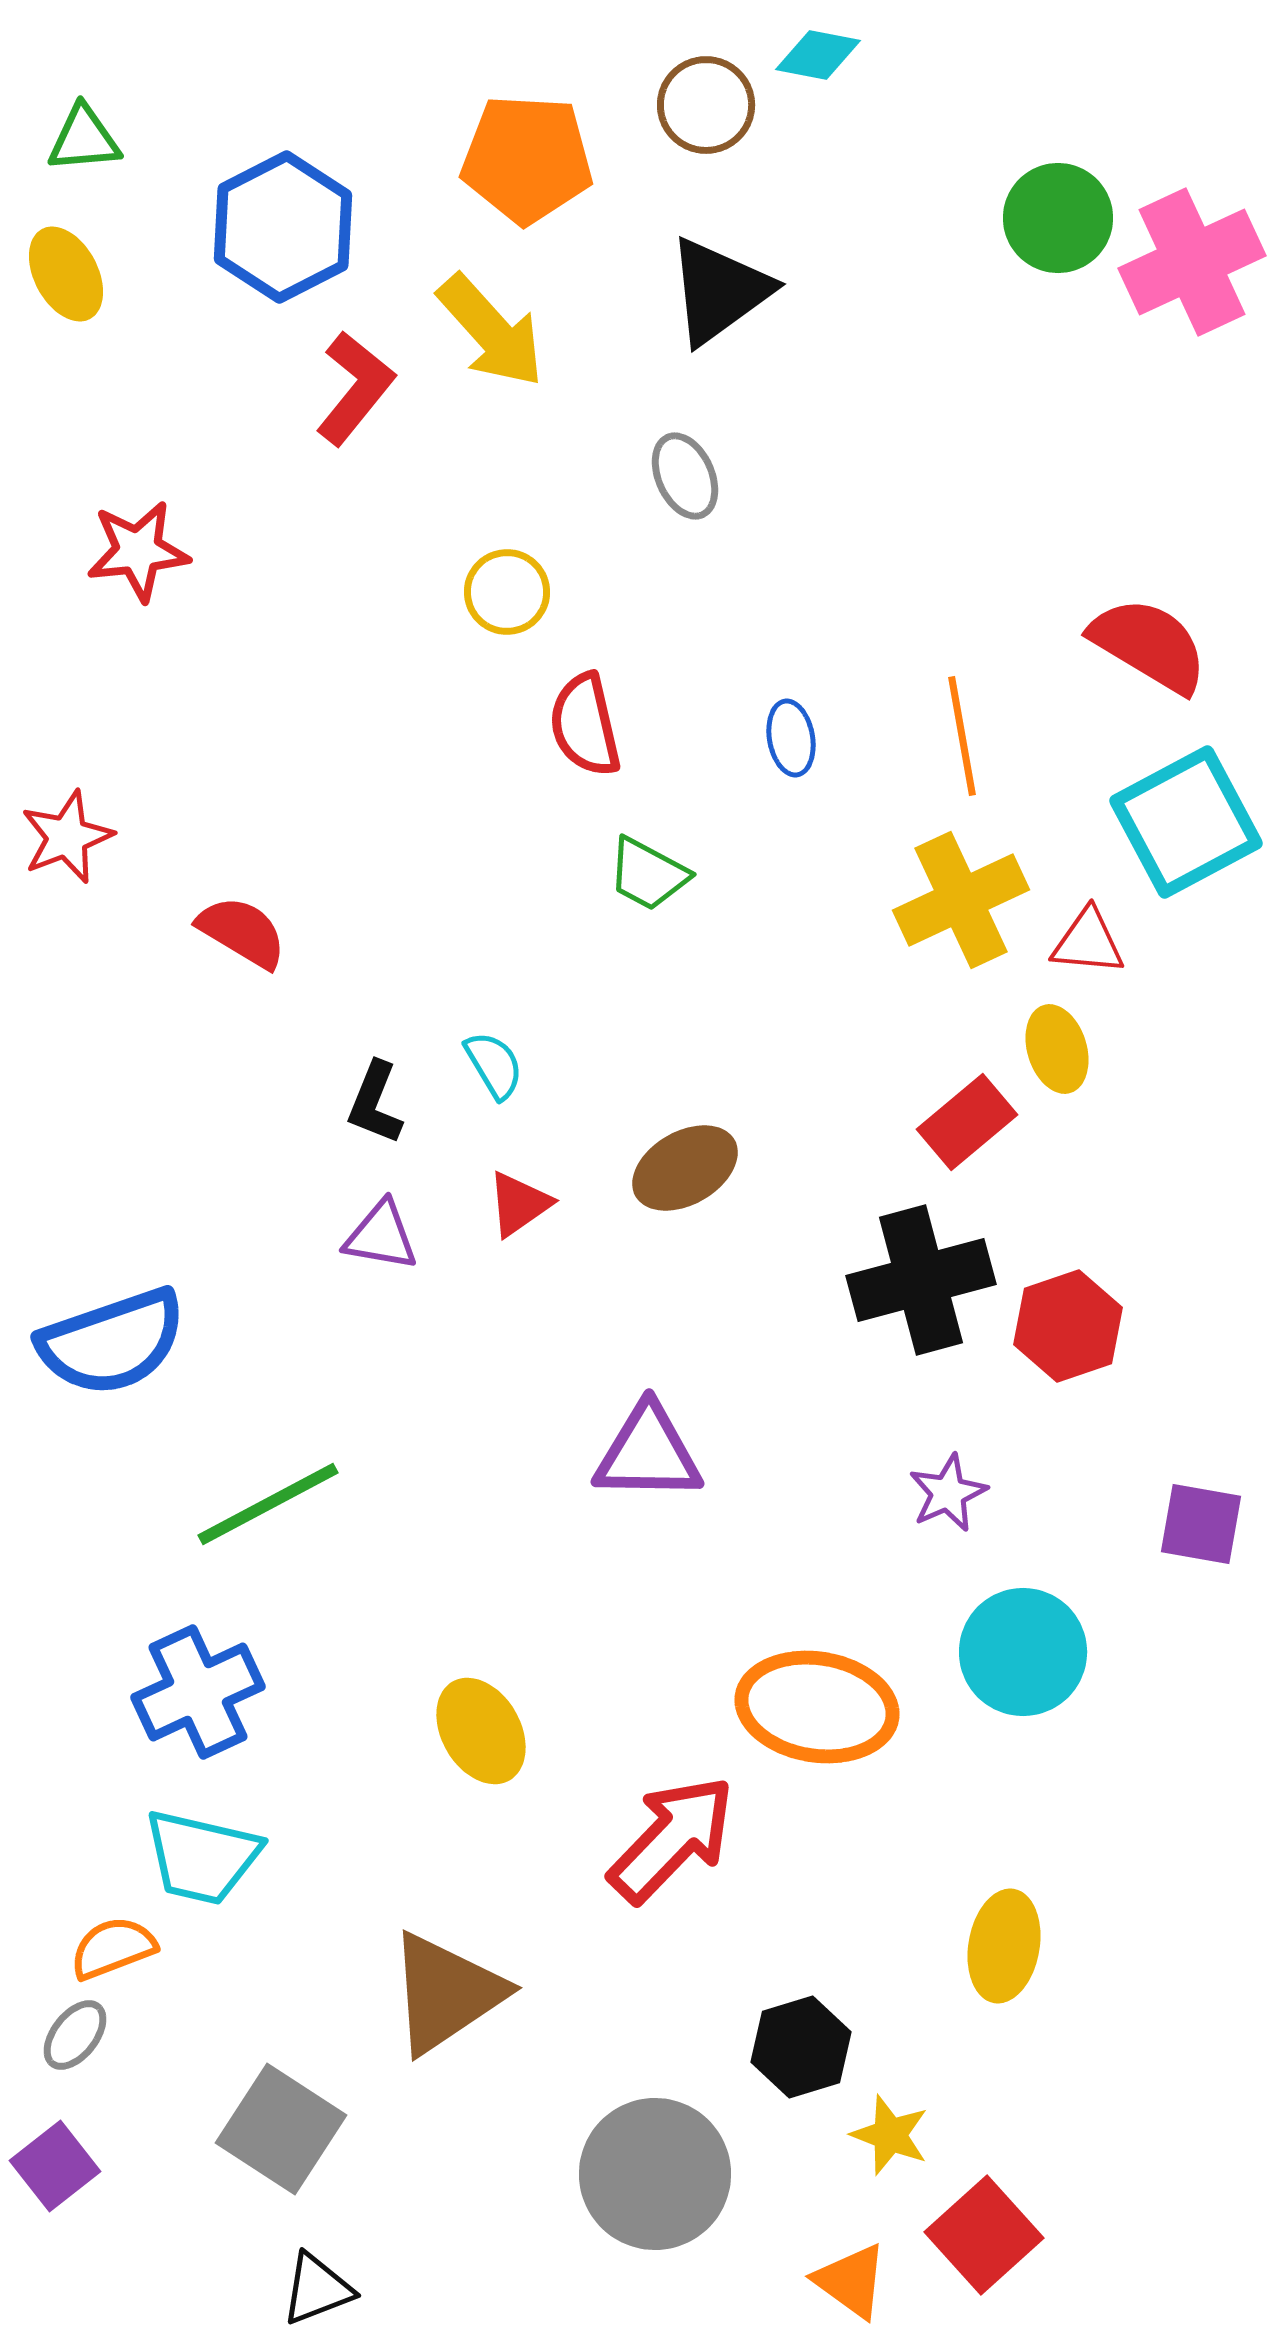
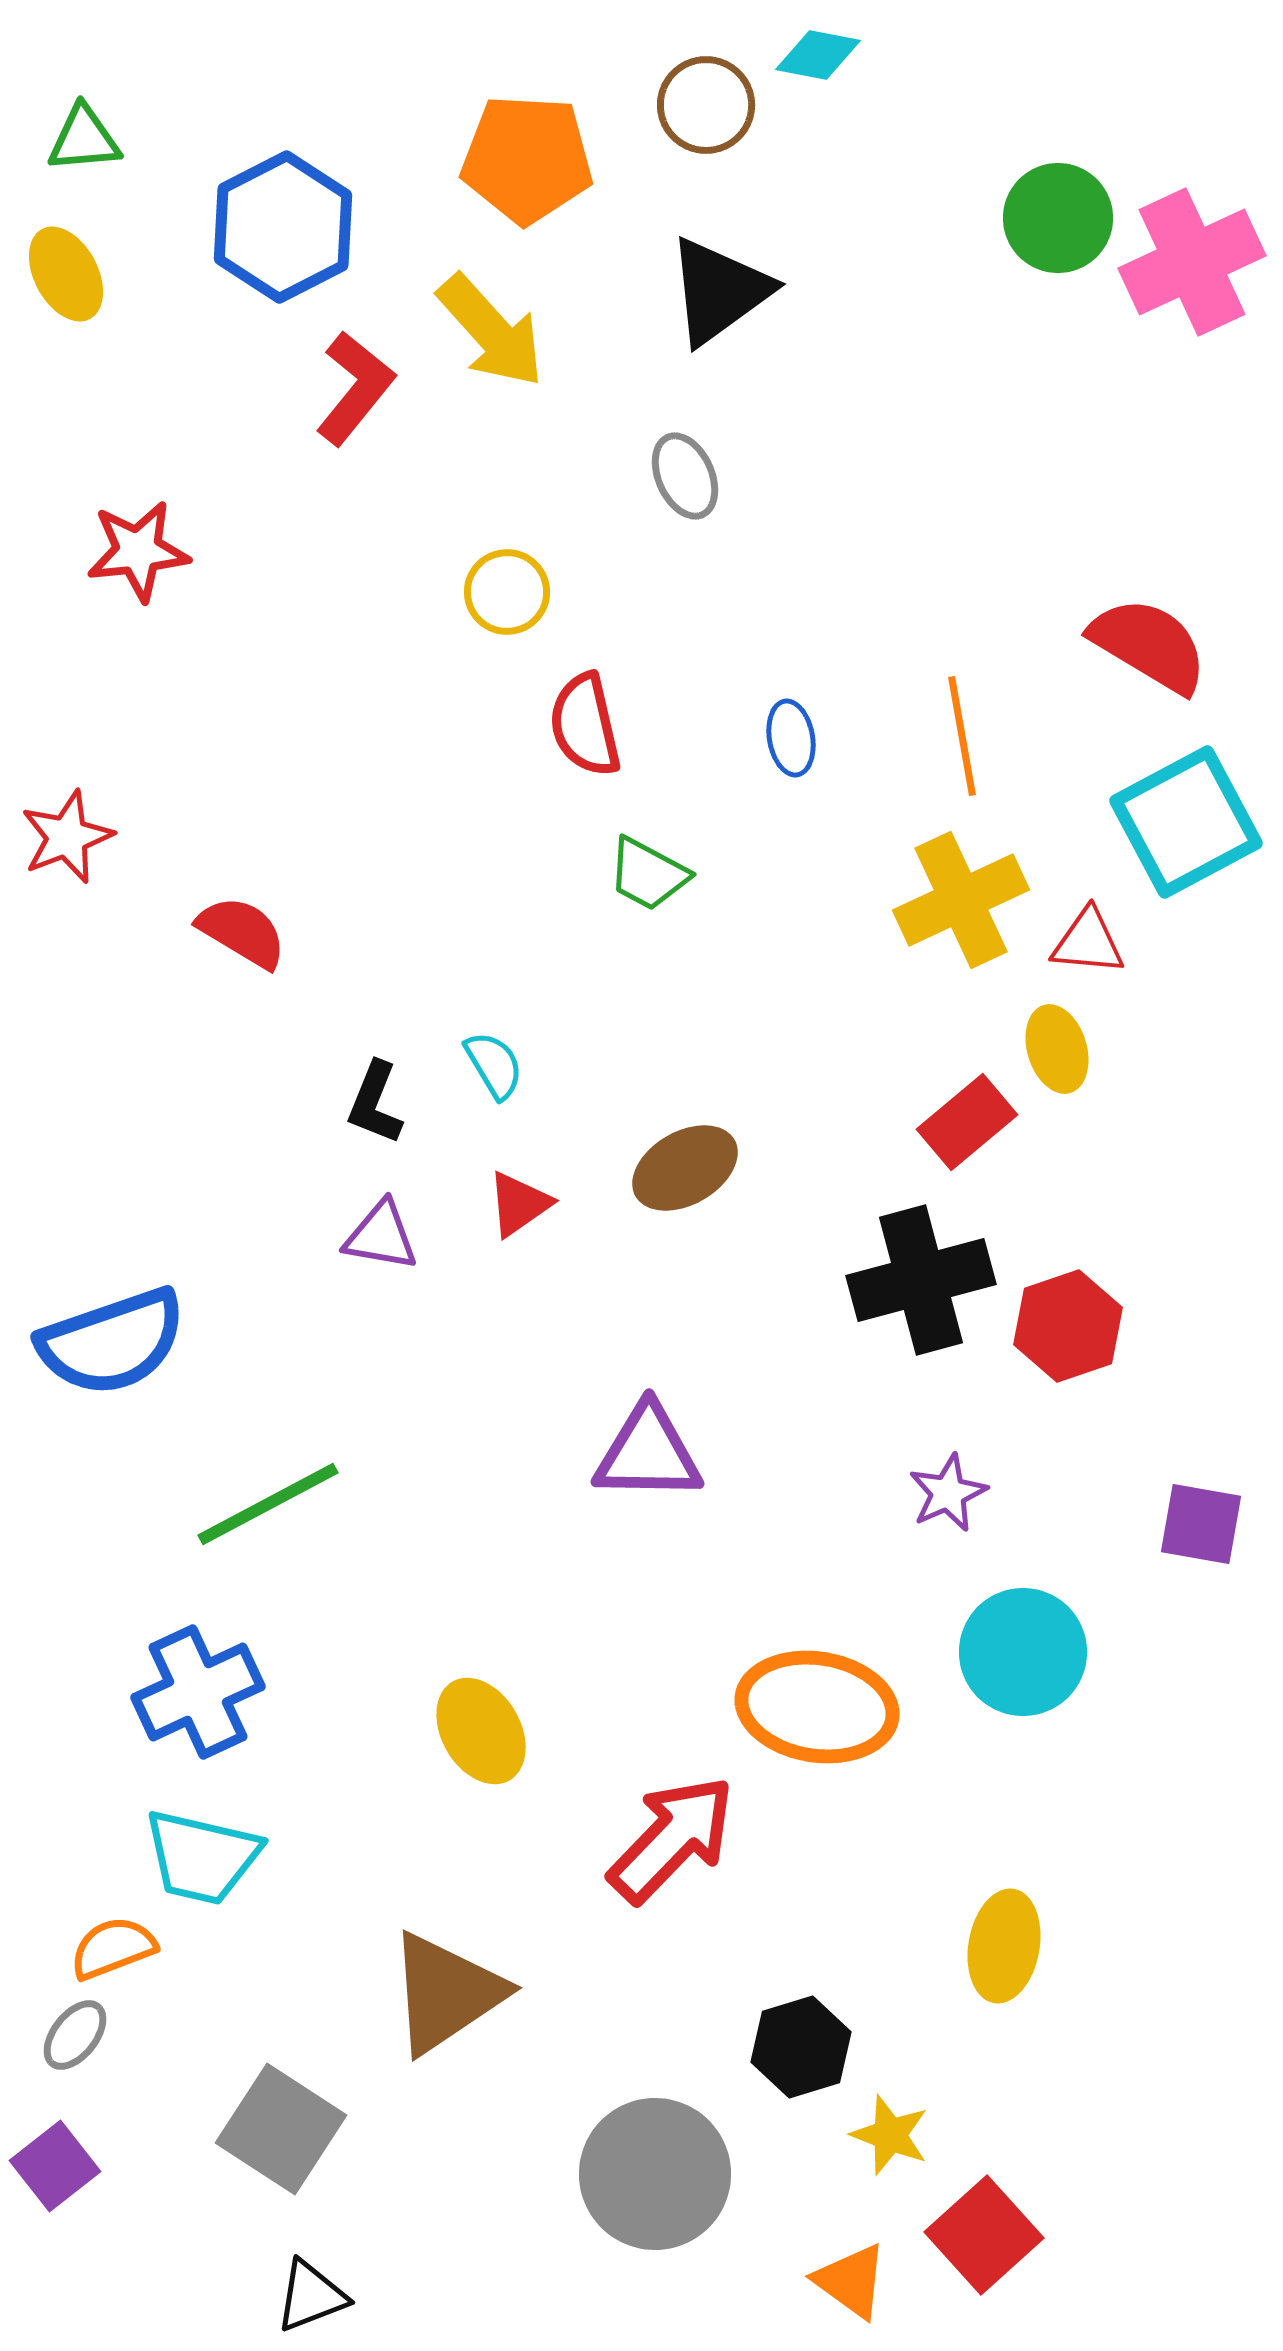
black triangle at (317, 2289): moved 6 px left, 7 px down
